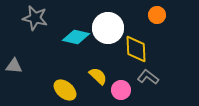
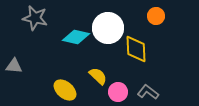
orange circle: moved 1 px left, 1 px down
gray L-shape: moved 15 px down
pink circle: moved 3 px left, 2 px down
